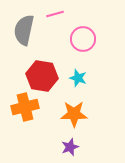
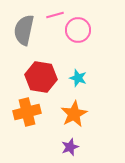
pink line: moved 1 px down
pink circle: moved 5 px left, 9 px up
red hexagon: moved 1 px left, 1 px down
orange cross: moved 2 px right, 5 px down
orange star: rotated 28 degrees counterclockwise
